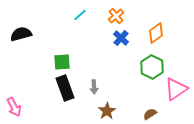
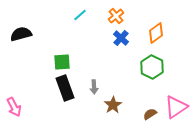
pink triangle: moved 18 px down
brown star: moved 6 px right, 6 px up
